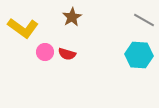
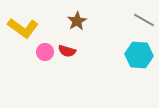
brown star: moved 5 px right, 4 px down
red semicircle: moved 3 px up
